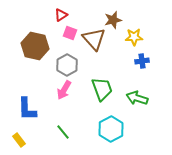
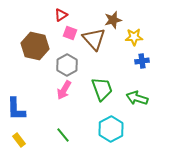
blue L-shape: moved 11 px left
green line: moved 3 px down
